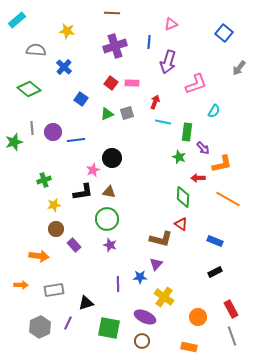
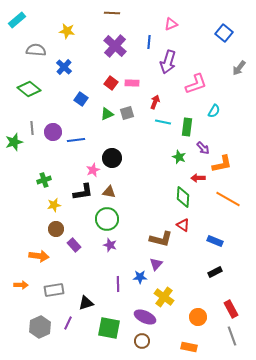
purple cross at (115, 46): rotated 30 degrees counterclockwise
green rectangle at (187, 132): moved 5 px up
red triangle at (181, 224): moved 2 px right, 1 px down
